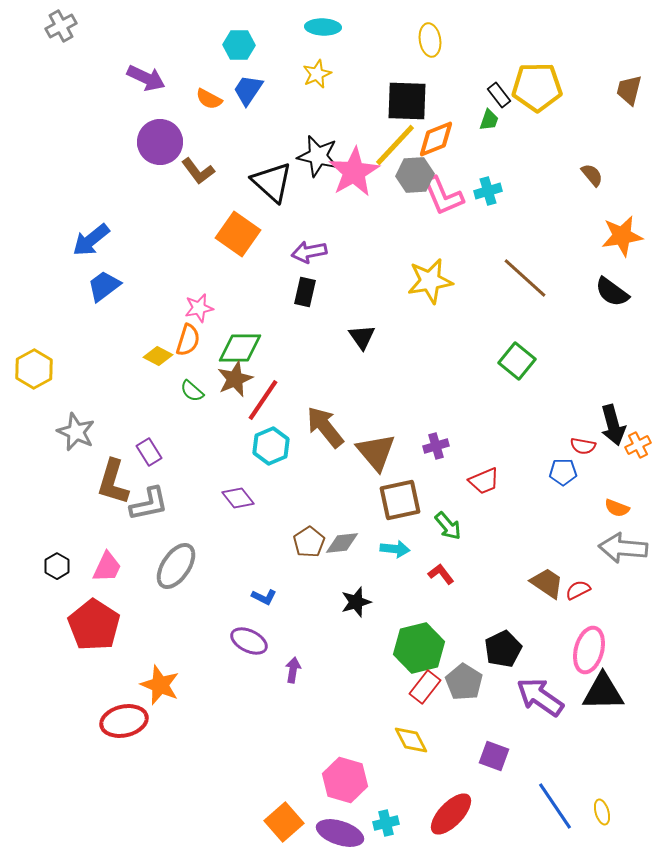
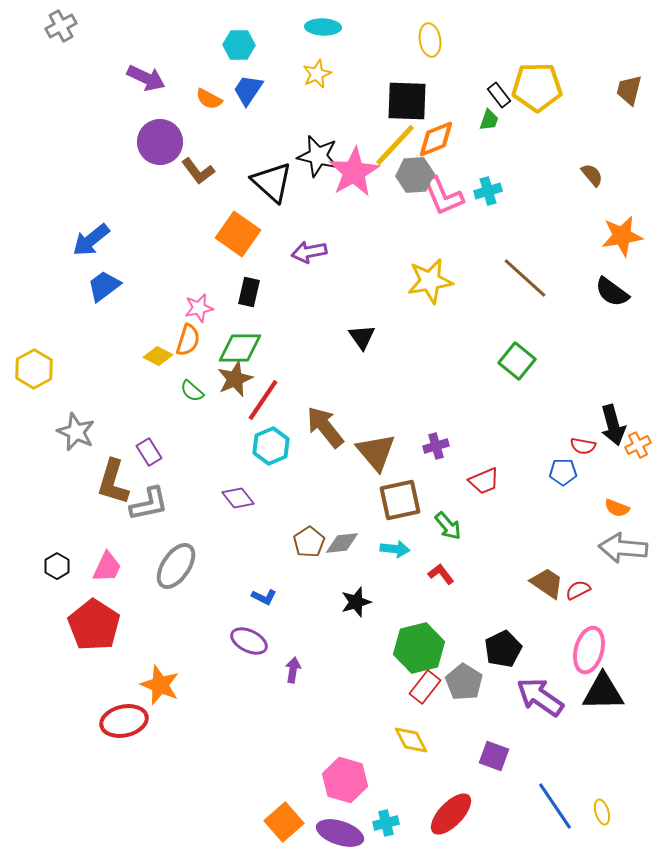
black rectangle at (305, 292): moved 56 px left
